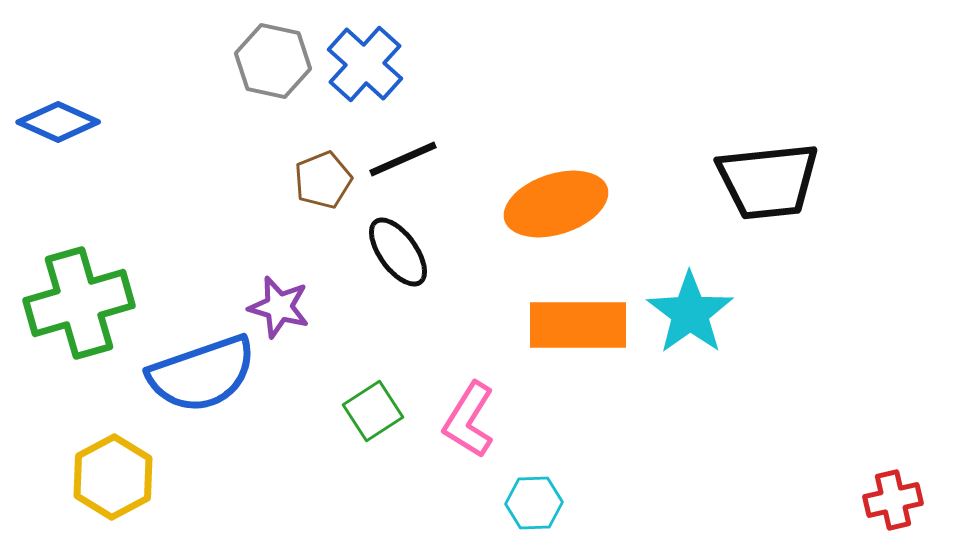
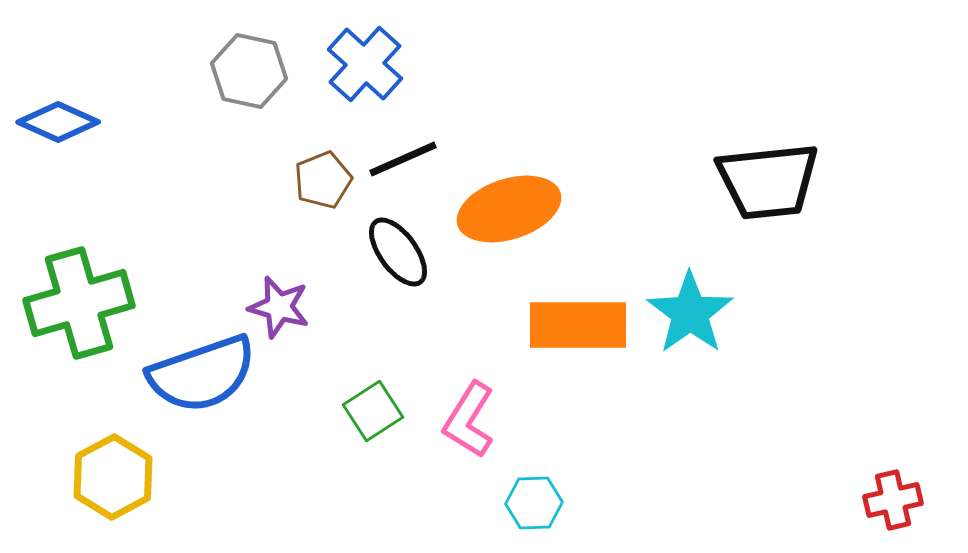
gray hexagon: moved 24 px left, 10 px down
orange ellipse: moved 47 px left, 5 px down
